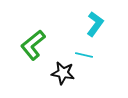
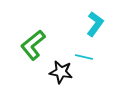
cyan line: moved 2 px down
black star: moved 2 px left, 1 px up
